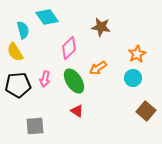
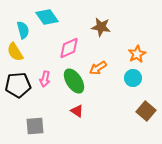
pink diamond: rotated 20 degrees clockwise
